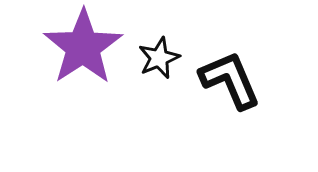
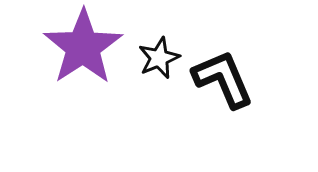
black L-shape: moved 7 px left, 1 px up
